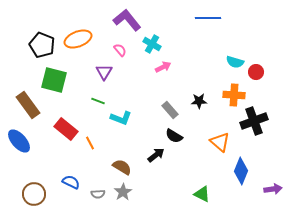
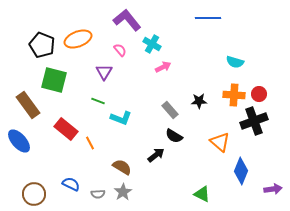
red circle: moved 3 px right, 22 px down
blue semicircle: moved 2 px down
